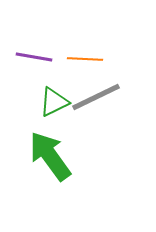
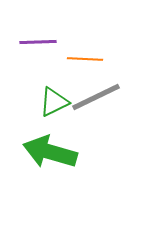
purple line: moved 4 px right, 15 px up; rotated 12 degrees counterclockwise
green arrow: moved 4 px up; rotated 38 degrees counterclockwise
